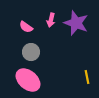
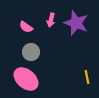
pink ellipse: moved 2 px left, 1 px up
